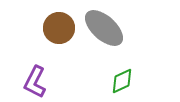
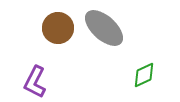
brown circle: moved 1 px left
green diamond: moved 22 px right, 6 px up
